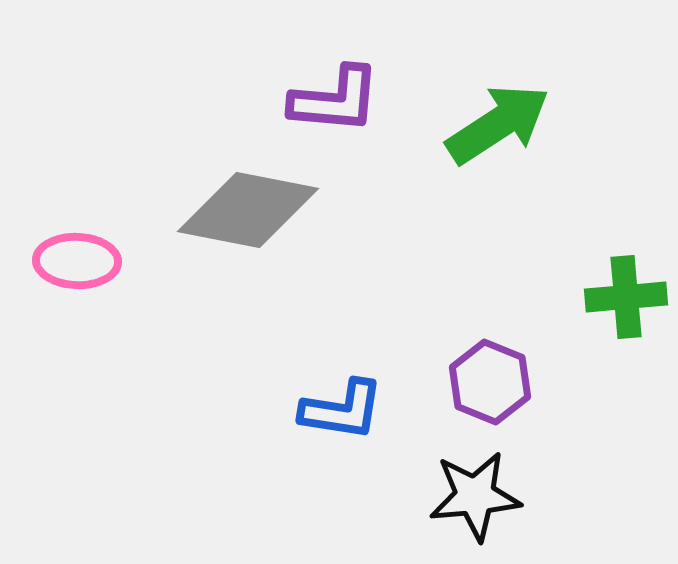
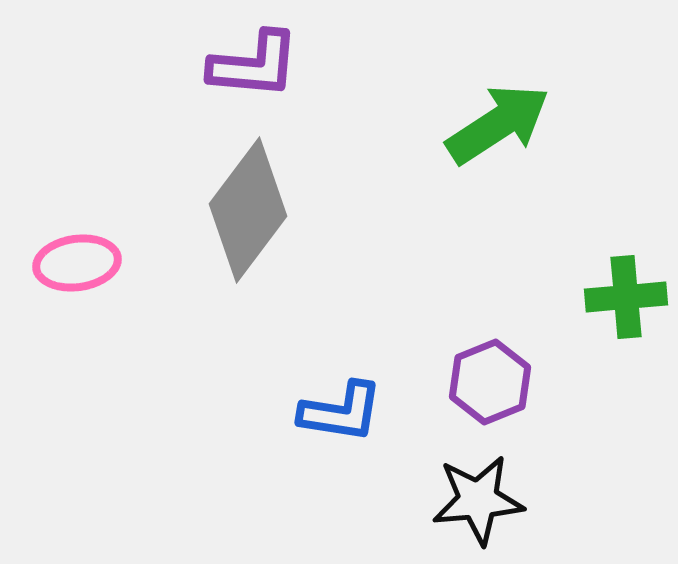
purple L-shape: moved 81 px left, 35 px up
gray diamond: rotated 64 degrees counterclockwise
pink ellipse: moved 2 px down; rotated 10 degrees counterclockwise
purple hexagon: rotated 16 degrees clockwise
blue L-shape: moved 1 px left, 2 px down
black star: moved 3 px right, 4 px down
